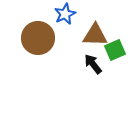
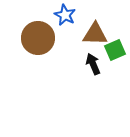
blue star: moved 1 px down; rotated 20 degrees counterclockwise
brown triangle: moved 1 px up
black arrow: rotated 15 degrees clockwise
